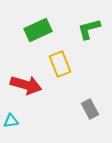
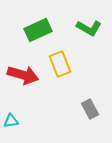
green L-shape: moved 1 px up; rotated 135 degrees counterclockwise
red arrow: moved 3 px left, 10 px up
